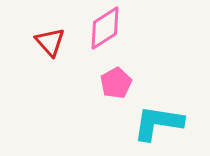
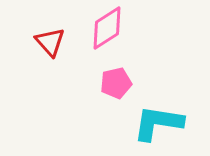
pink diamond: moved 2 px right
pink pentagon: rotated 16 degrees clockwise
